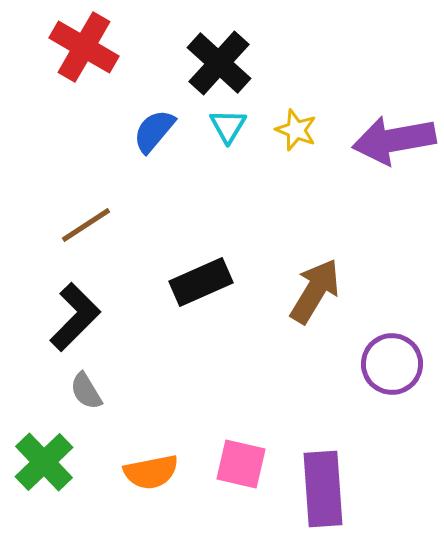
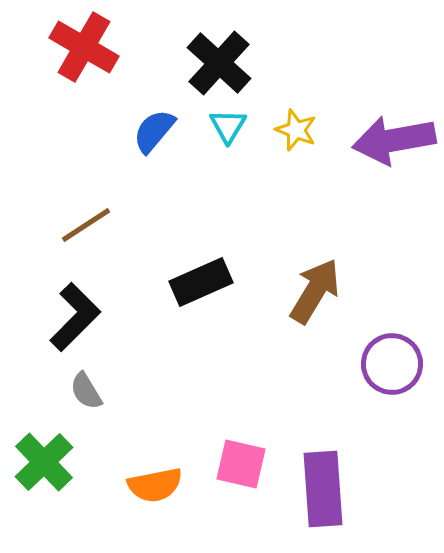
orange semicircle: moved 4 px right, 13 px down
